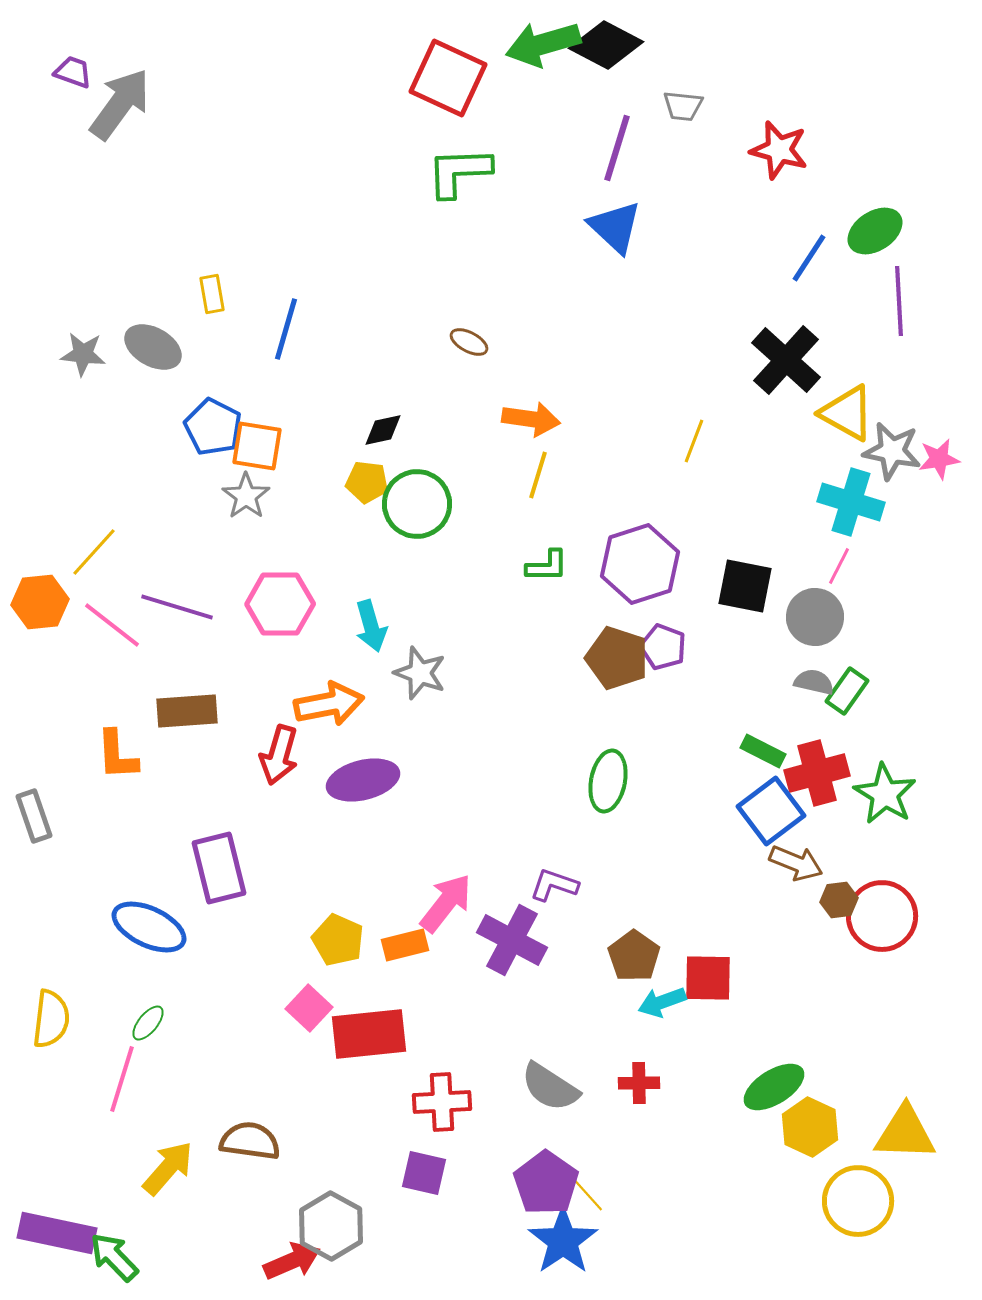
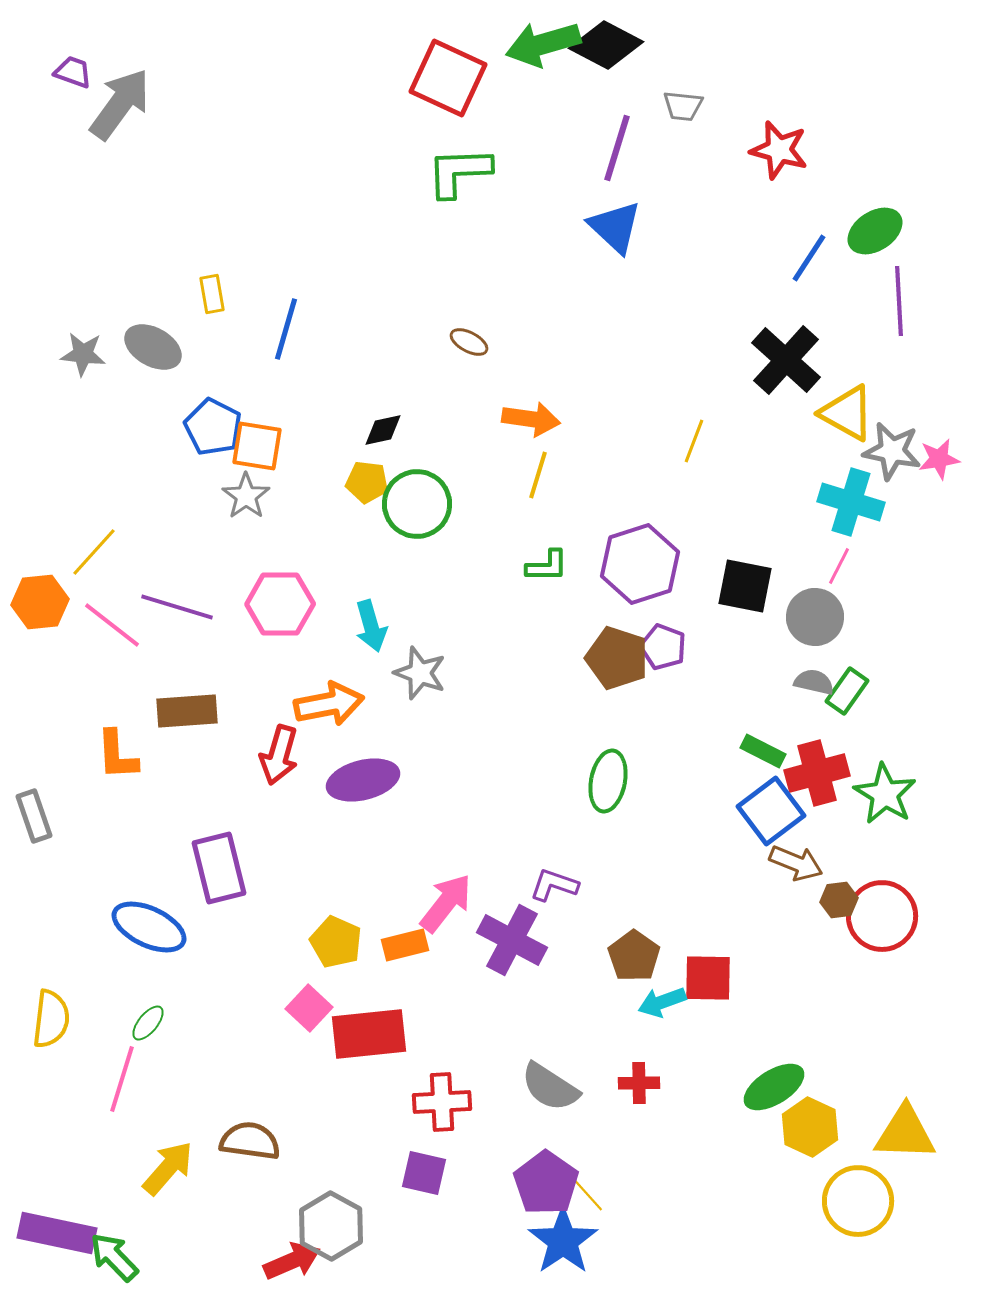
yellow pentagon at (338, 940): moved 2 px left, 2 px down
